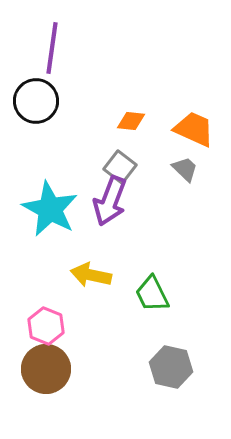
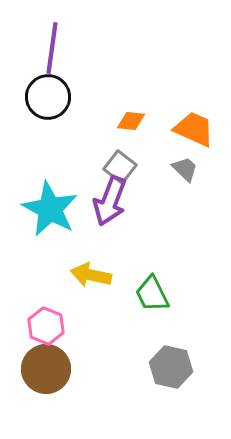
black circle: moved 12 px right, 4 px up
